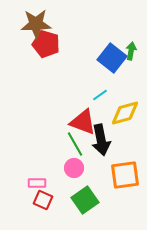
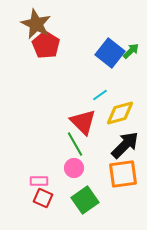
brown star: rotated 28 degrees clockwise
red pentagon: moved 1 px down; rotated 16 degrees clockwise
green arrow: rotated 36 degrees clockwise
blue square: moved 2 px left, 5 px up
yellow diamond: moved 5 px left
red triangle: rotated 24 degrees clockwise
black arrow: moved 24 px right, 5 px down; rotated 124 degrees counterclockwise
orange square: moved 2 px left, 1 px up
pink rectangle: moved 2 px right, 2 px up
red square: moved 2 px up
